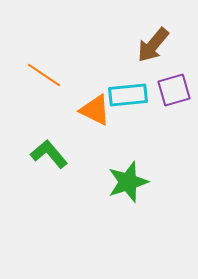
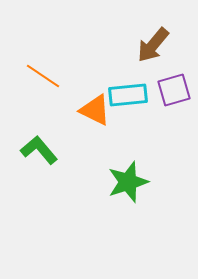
orange line: moved 1 px left, 1 px down
green L-shape: moved 10 px left, 4 px up
